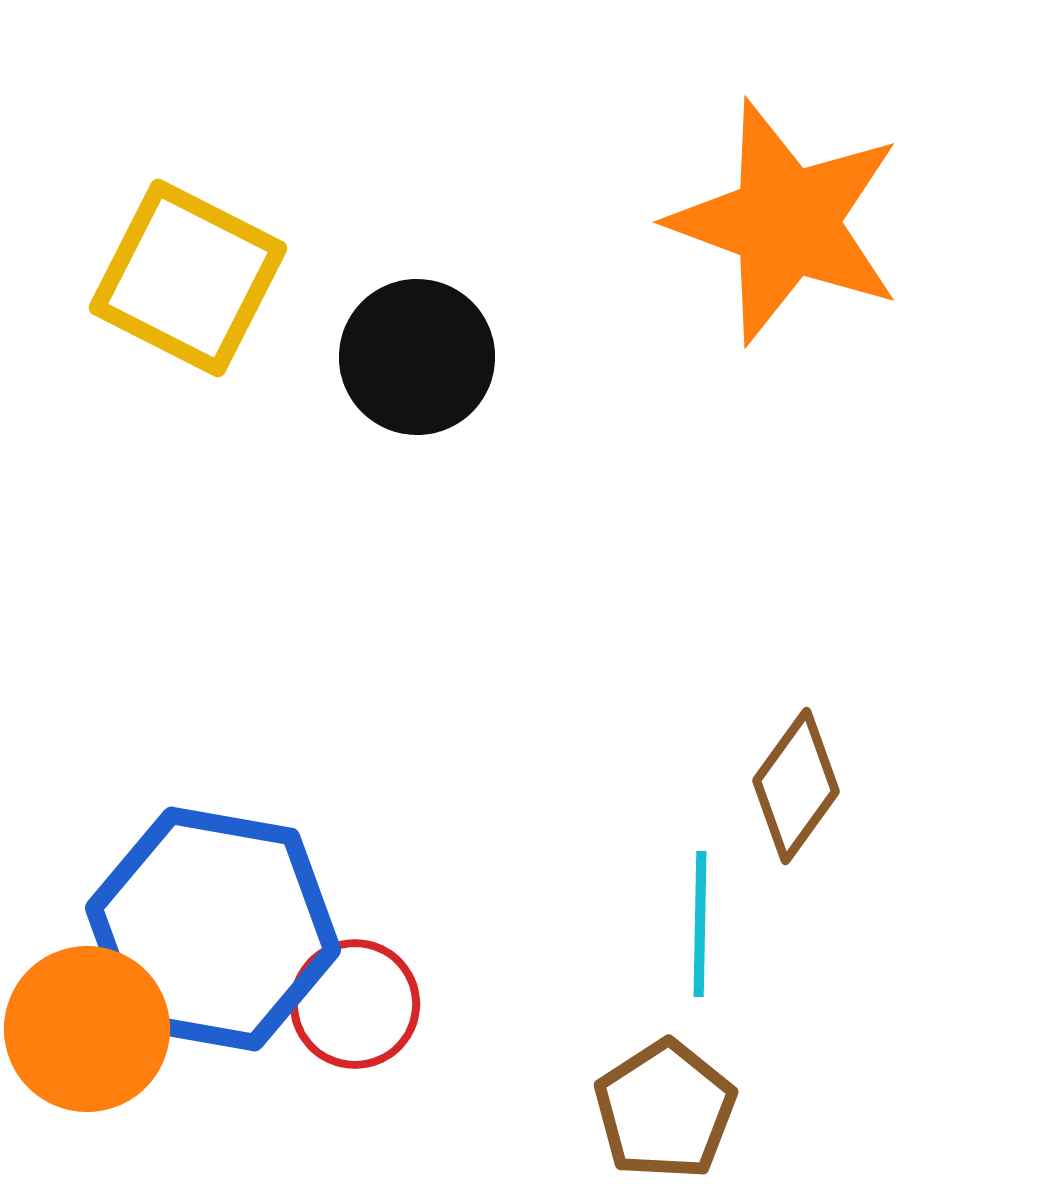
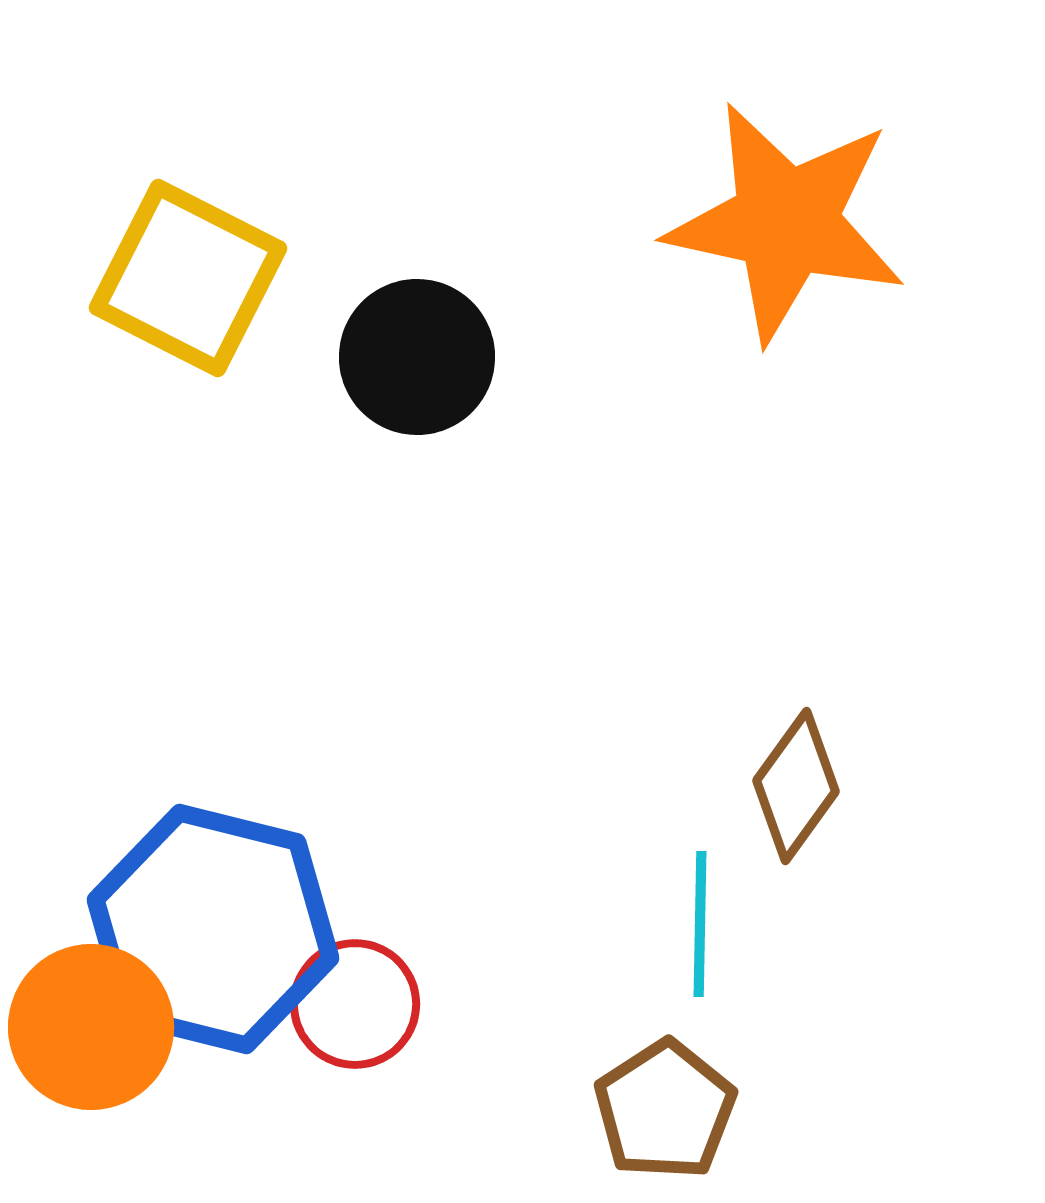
orange star: rotated 8 degrees counterclockwise
blue hexagon: rotated 4 degrees clockwise
orange circle: moved 4 px right, 2 px up
